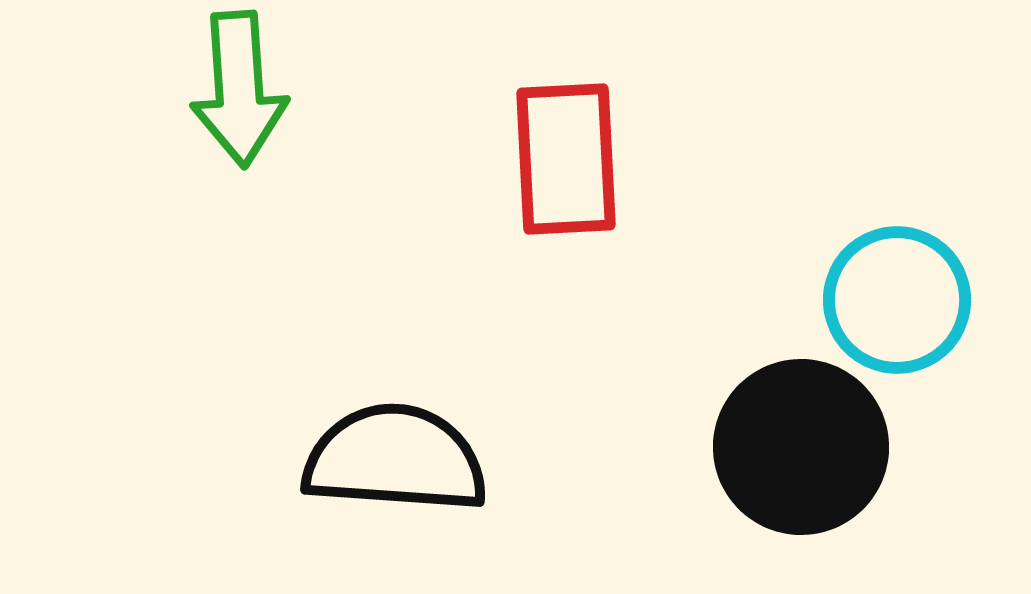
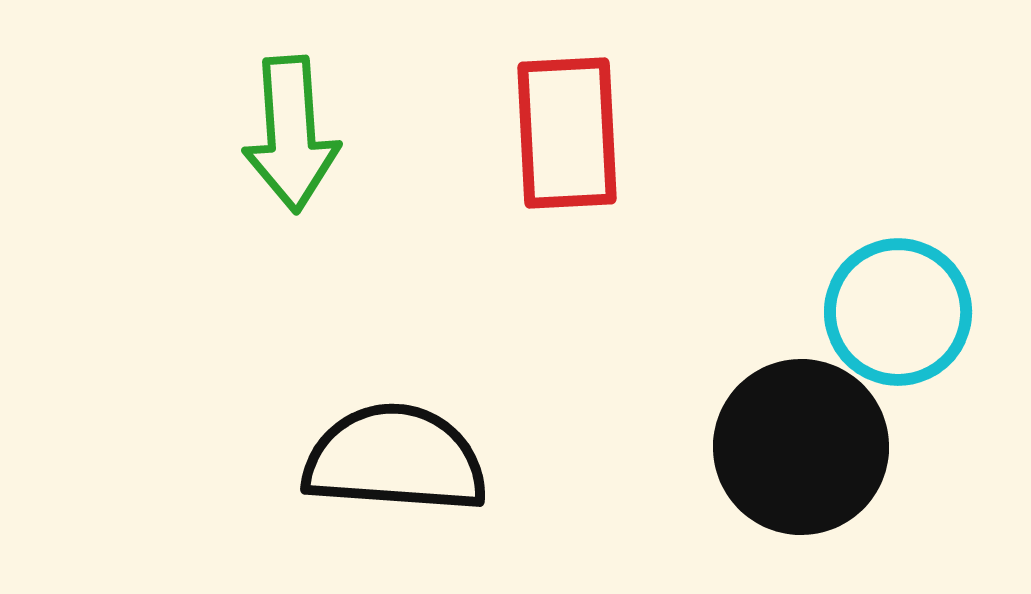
green arrow: moved 52 px right, 45 px down
red rectangle: moved 1 px right, 26 px up
cyan circle: moved 1 px right, 12 px down
